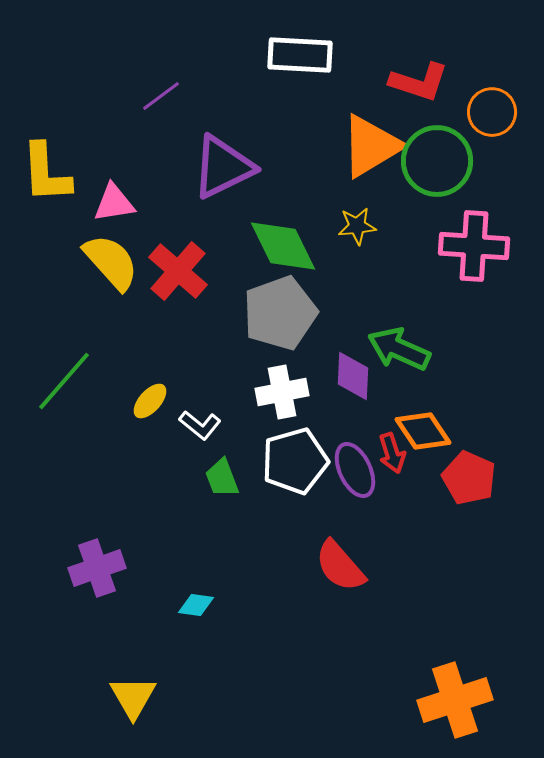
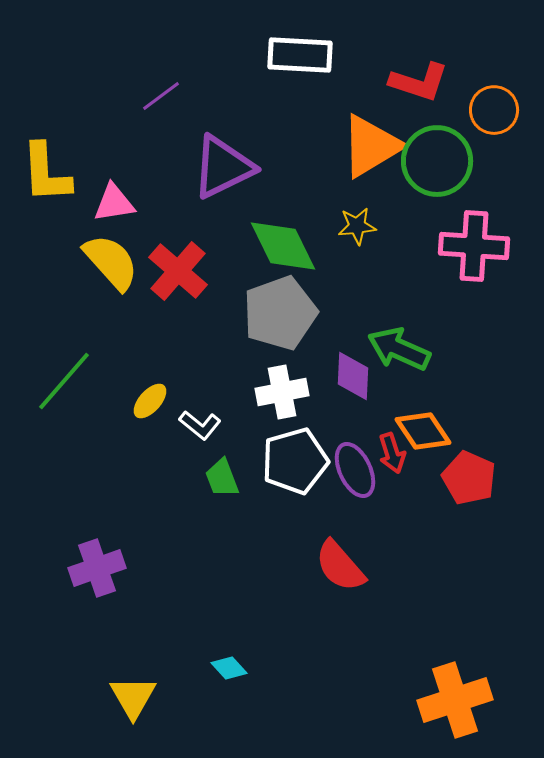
orange circle: moved 2 px right, 2 px up
cyan diamond: moved 33 px right, 63 px down; rotated 39 degrees clockwise
